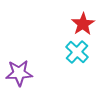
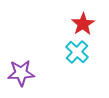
purple star: moved 2 px right
